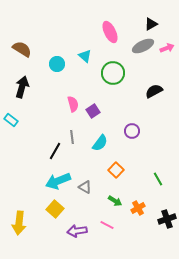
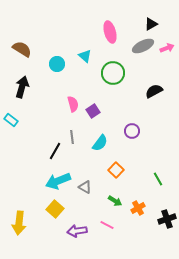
pink ellipse: rotated 10 degrees clockwise
